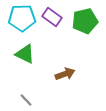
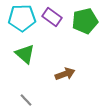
green triangle: rotated 15 degrees clockwise
